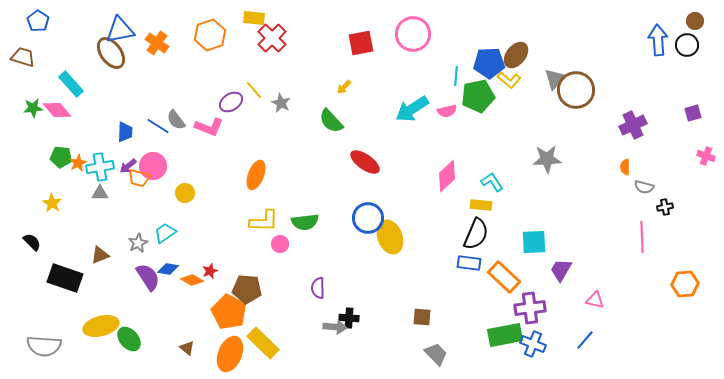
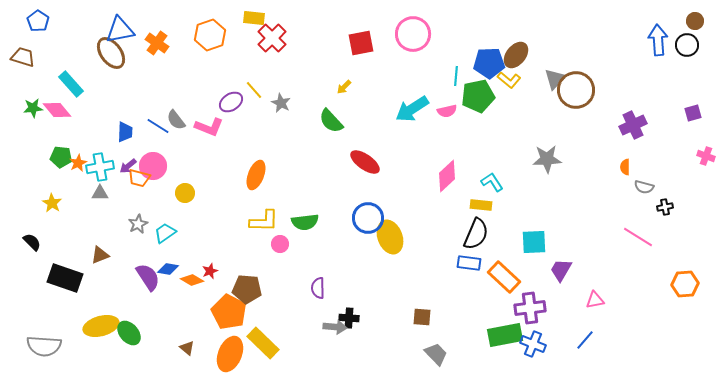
pink line at (642, 237): moved 4 px left; rotated 56 degrees counterclockwise
gray star at (138, 243): moved 19 px up
pink triangle at (595, 300): rotated 24 degrees counterclockwise
green ellipse at (129, 339): moved 6 px up
